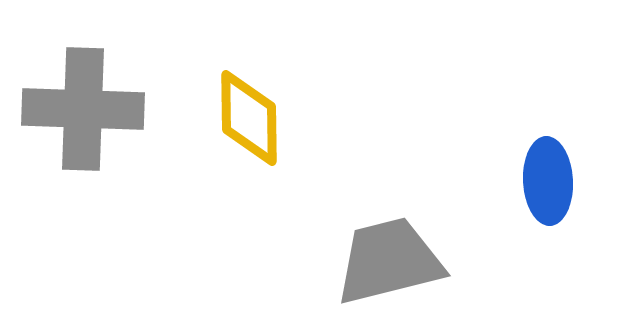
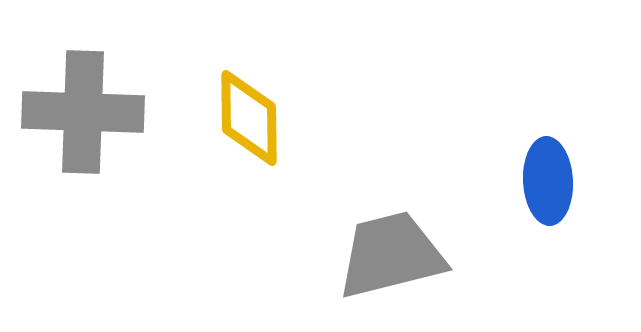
gray cross: moved 3 px down
gray trapezoid: moved 2 px right, 6 px up
